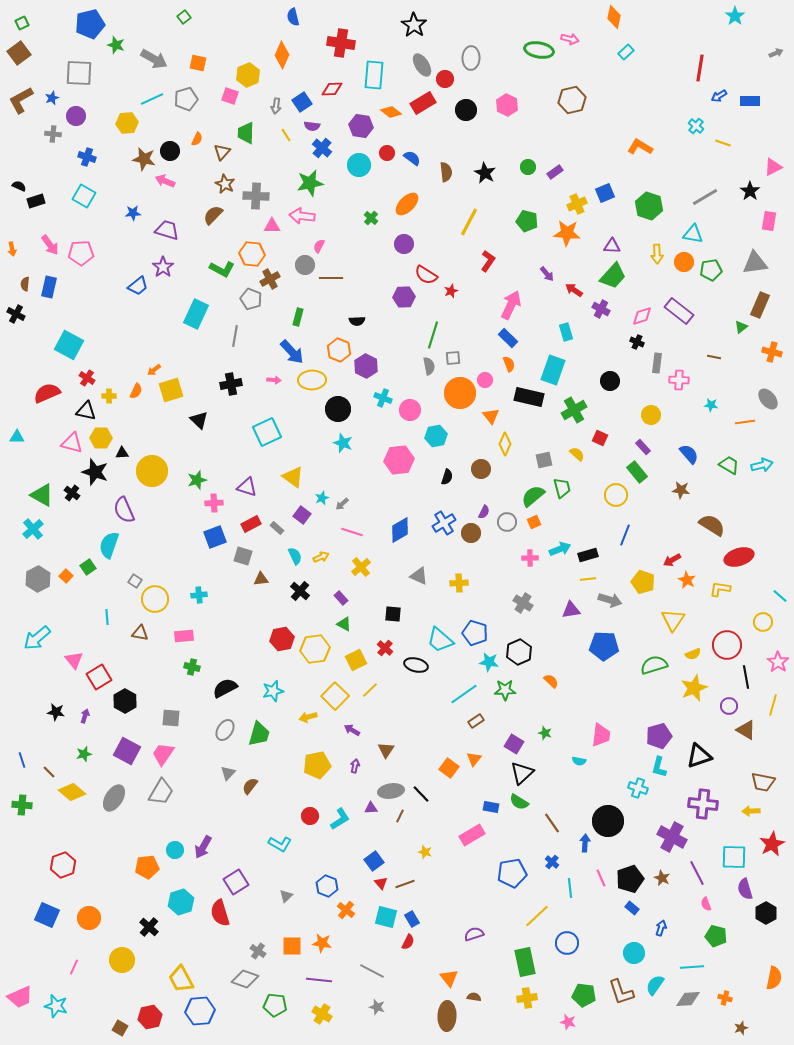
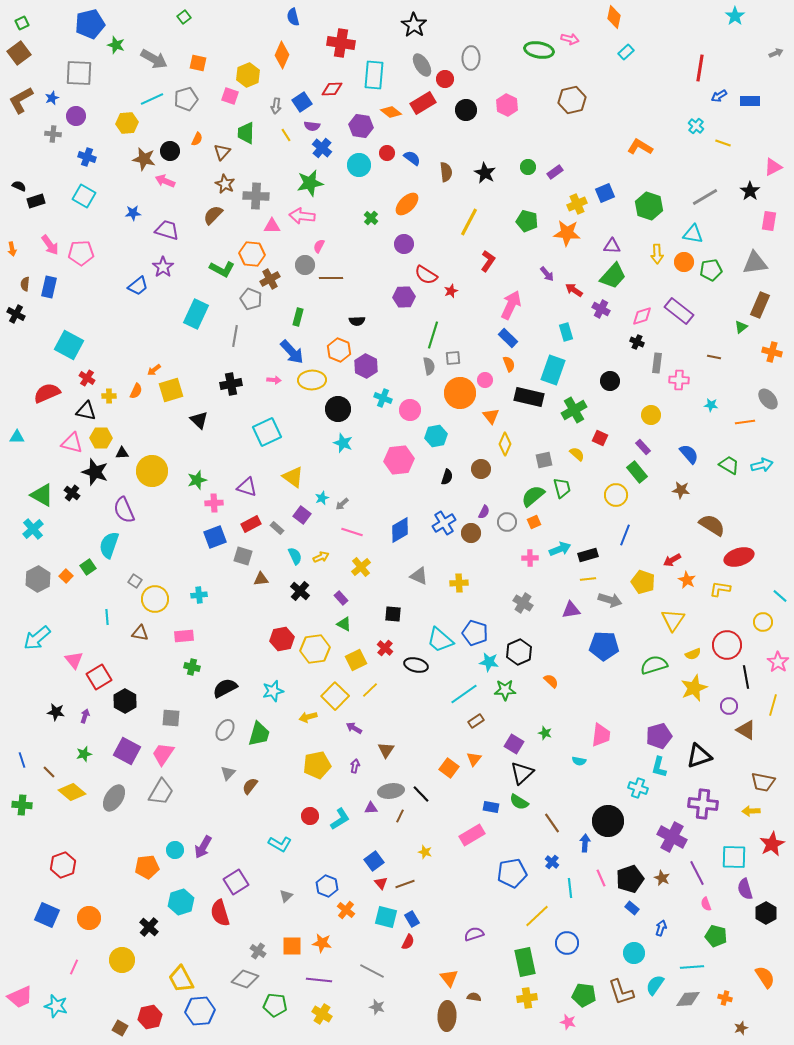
purple arrow at (352, 730): moved 2 px right, 2 px up
orange semicircle at (774, 978): moved 9 px left, 1 px up; rotated 45 degrees counterclockwise
